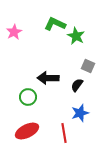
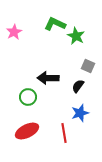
black semicircle: moved 1 px right, 1 px down
